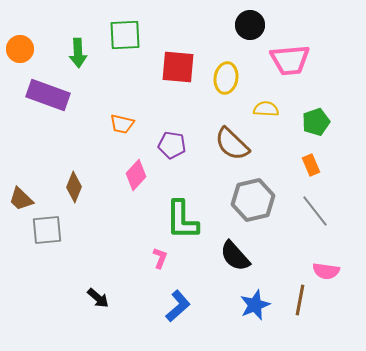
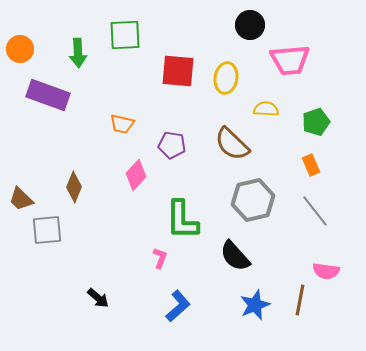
red square: moved 4 px down
